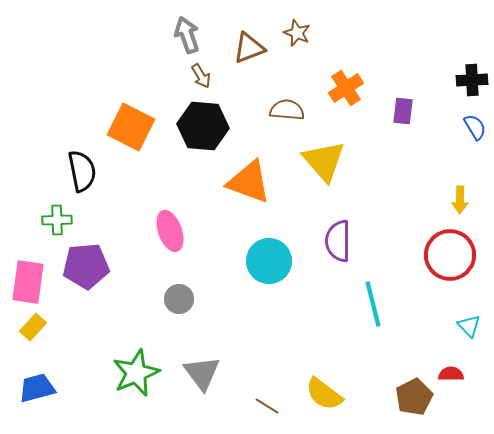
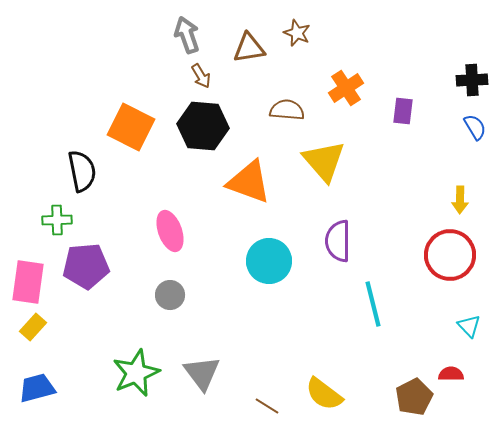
brown triangle: rotated 12 degrees clockwise
gray circle: moved 9 px left, 4 px up
